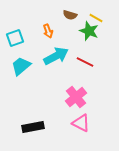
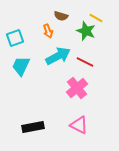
brown semicircle: moved 9 px left, 1 px down
green star: moved 3 px left
cyan arrow: moved 2 px right
cyan trapezoid: rotated 25 degrees counterclockwise
pink cross: moved 1 px right, 9 px up
pink triangle: moved 2 px left, 2 px down
